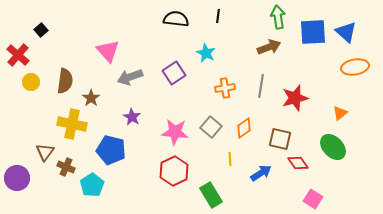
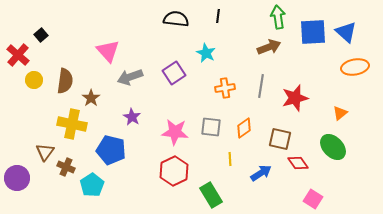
black square: moved 5 px down
yellow circle: moved 3 px right, 2 px up
gray square: rotated 35 degrees counterclockwise
